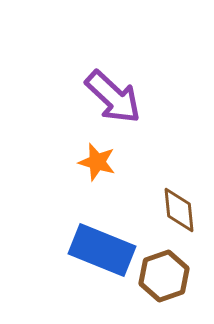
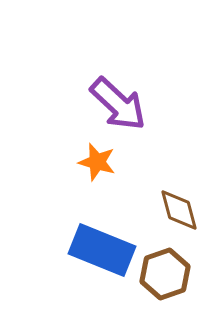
purple arrow: moved 5 px right, 7 px down
brown diamond: rotated 9 degrees counterclockwise
brown hexagon: moved 1 px right, 2 px up
